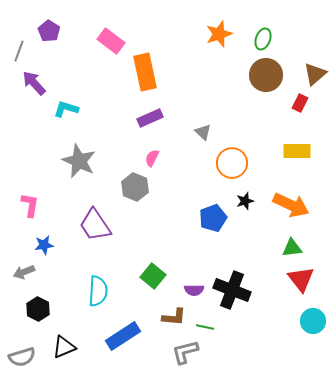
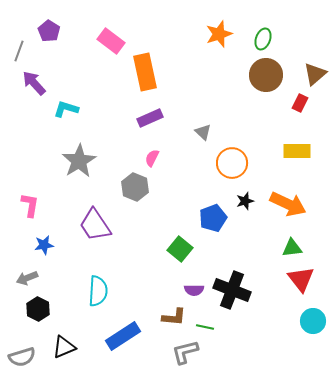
gray star: rotated 16 degrees clockwise
orange arrow: moved 3 px left, 1 px up
gray arrow: moved 3 px right, 6 px down
green square: moved 27 px right, 27 px up
